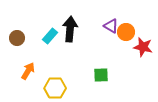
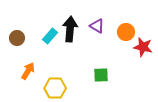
purple triangle: moved 14 px left
